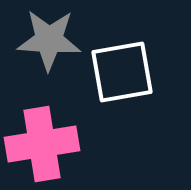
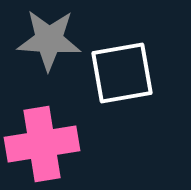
white square: moved 1 px down
